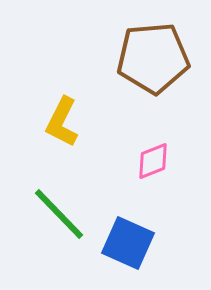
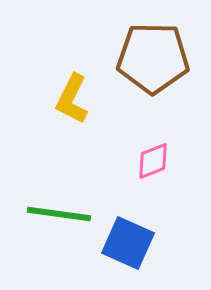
brown pentagon: rotated 6 degrees clockwise
yellow L-shape: moved 10 px right, 23 px up
green line: rotated 38 degrees counterclockwise
